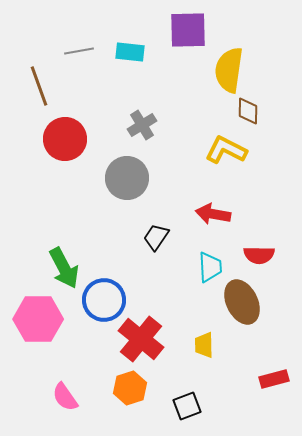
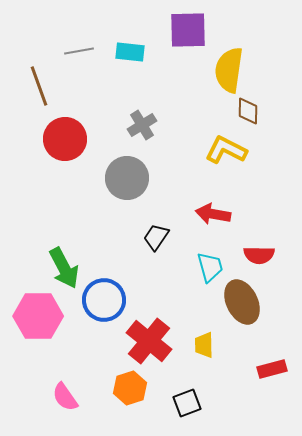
cyan trapezoid: rotated 12 degrees counterclockwise
pink hexagon: moved 3 px up
red cross: moved 8 px right, 2 px down
red rectangle: moved 2 px left, 10 px up
black square: moved 3 px up
